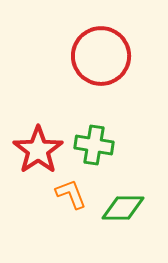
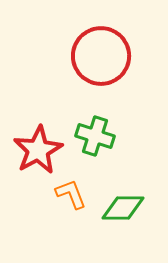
green cross: moved 1 px right, 9 px up; rotated 9 degrees clockwise
red star: rotated 6 degrees clockwise
